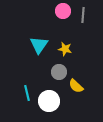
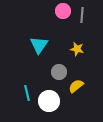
gray line: moved 1 px left
yellow star: moved 12 px right
yellow semicircle: rotated 98 degrees clockwise
